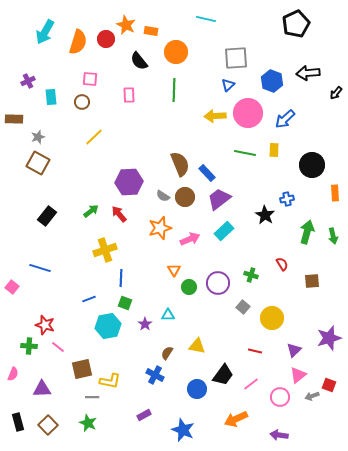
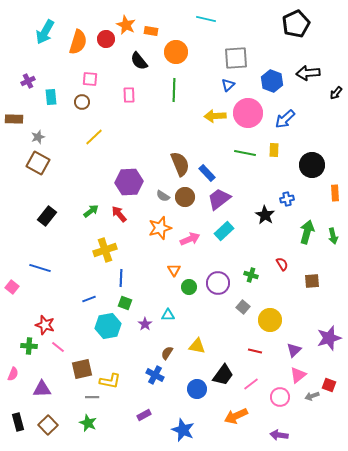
yellow circle at (272, 318): moved 2 px left, 2 px down
orange arrow at (236, 419): moved 3 px up
